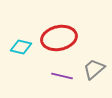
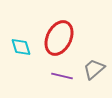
red ellipse: rotated 52 degrees counterclockwise
cyan diamond: rotated 60 degrees clockwise
